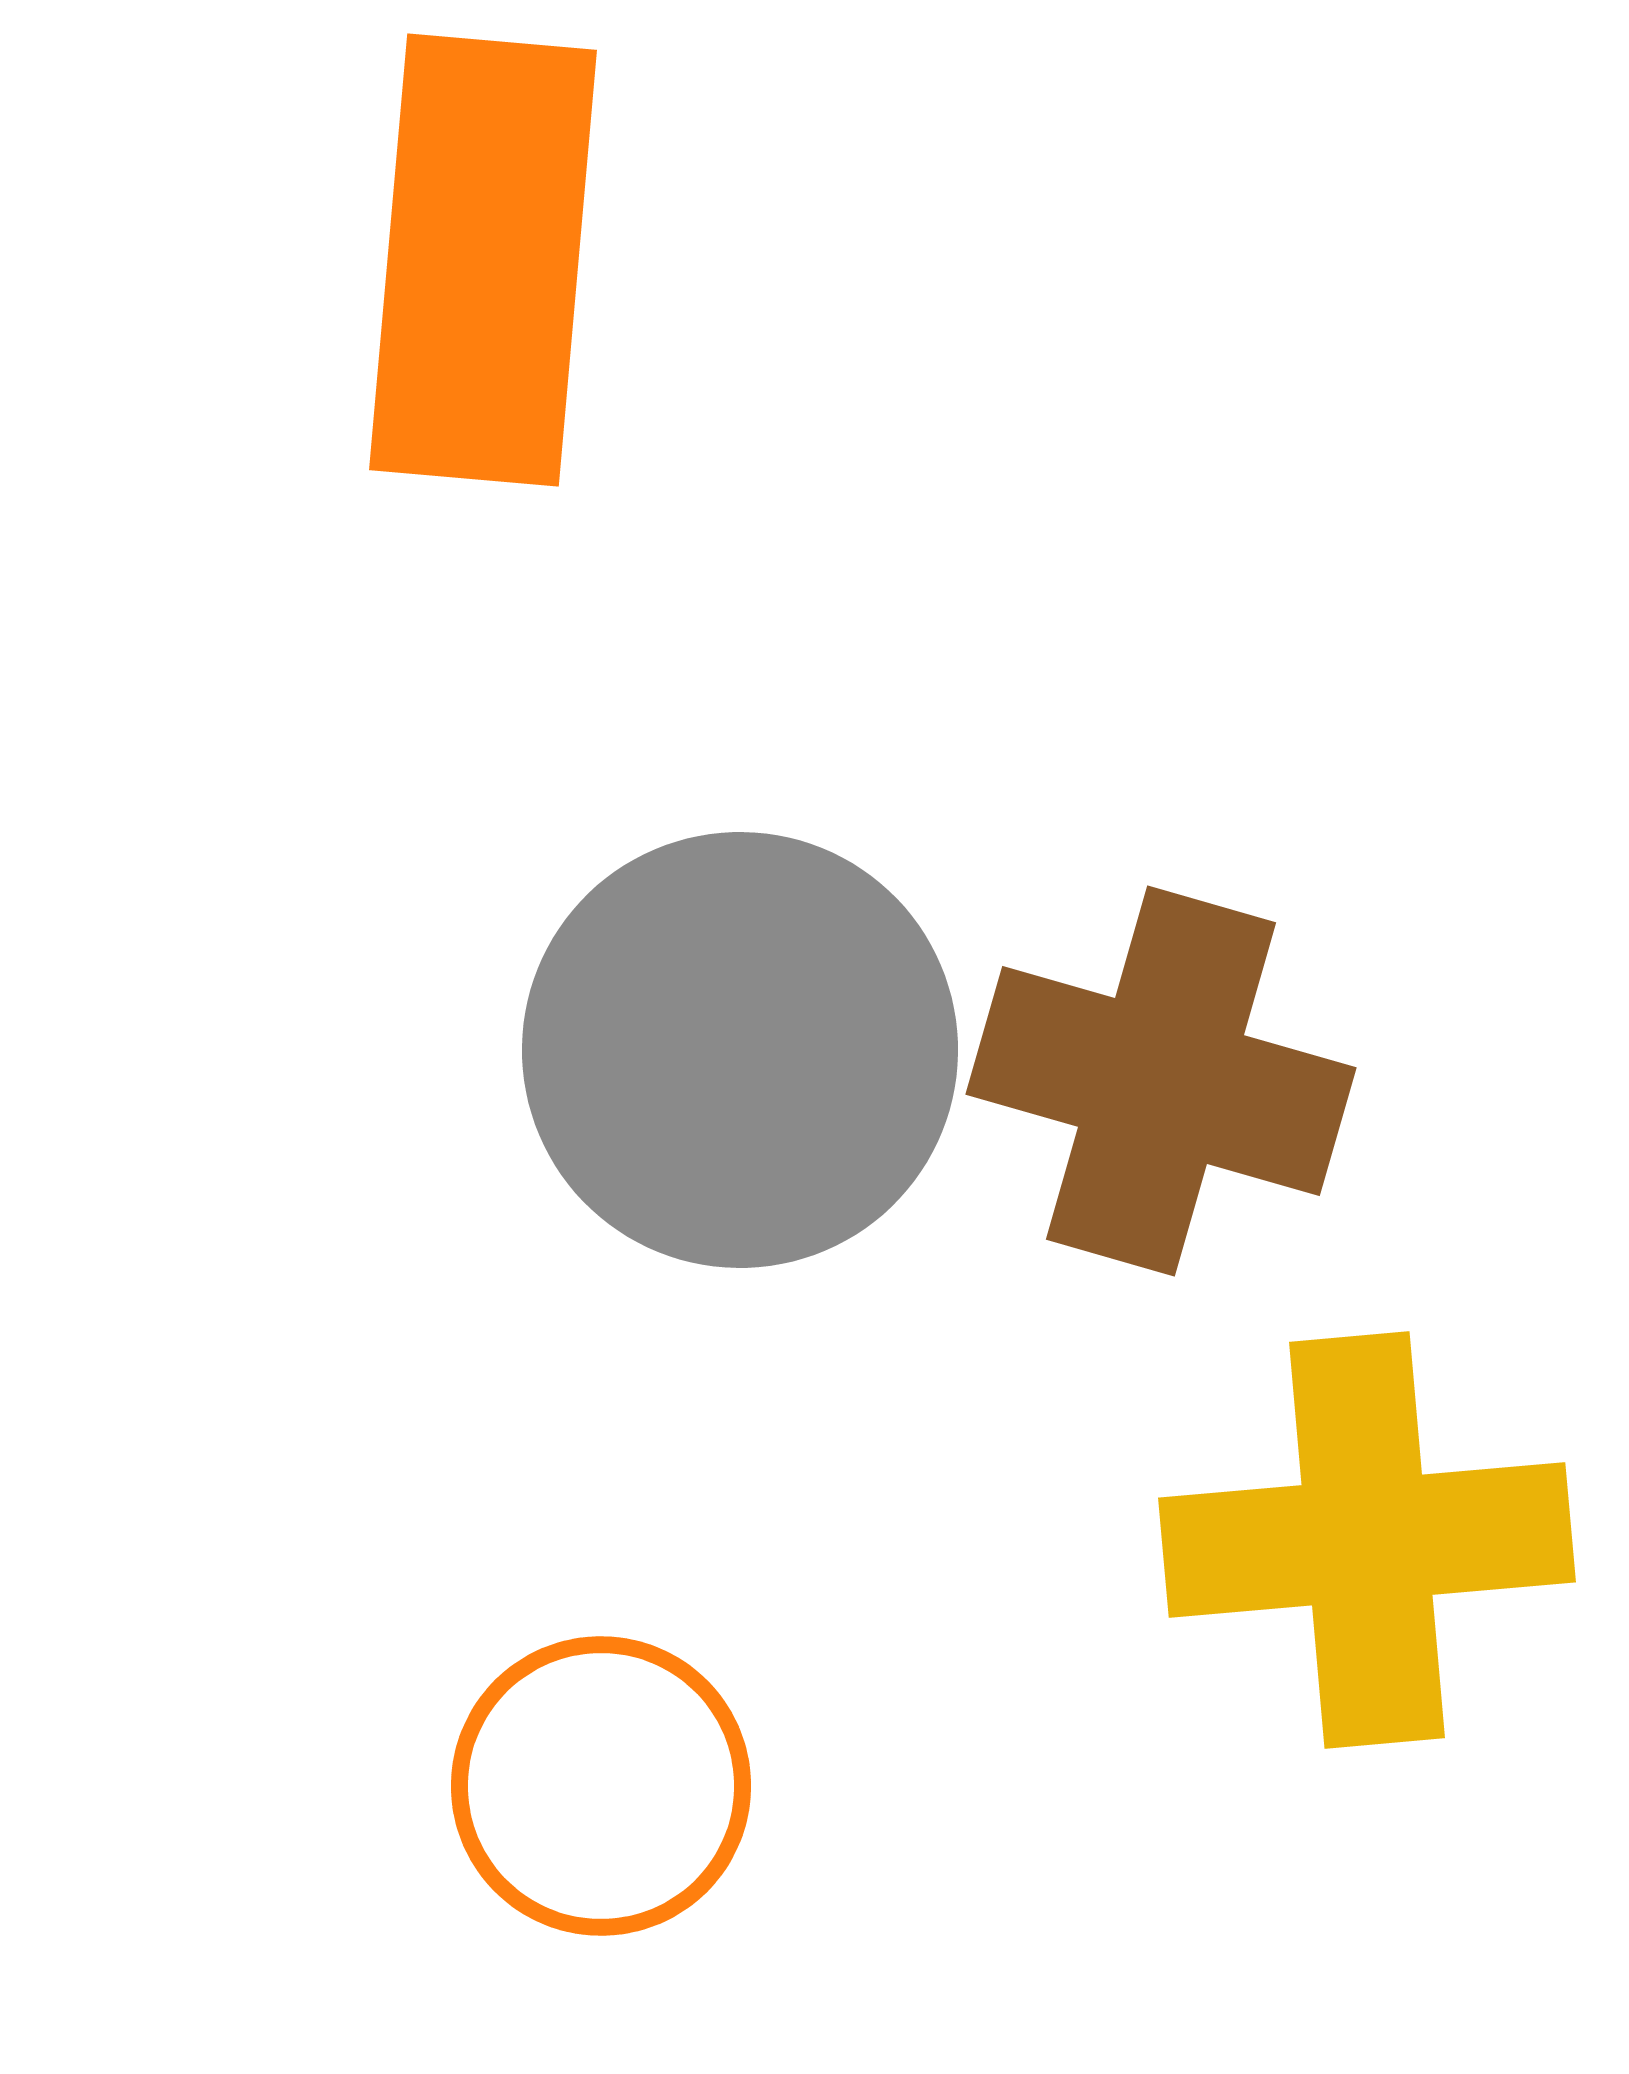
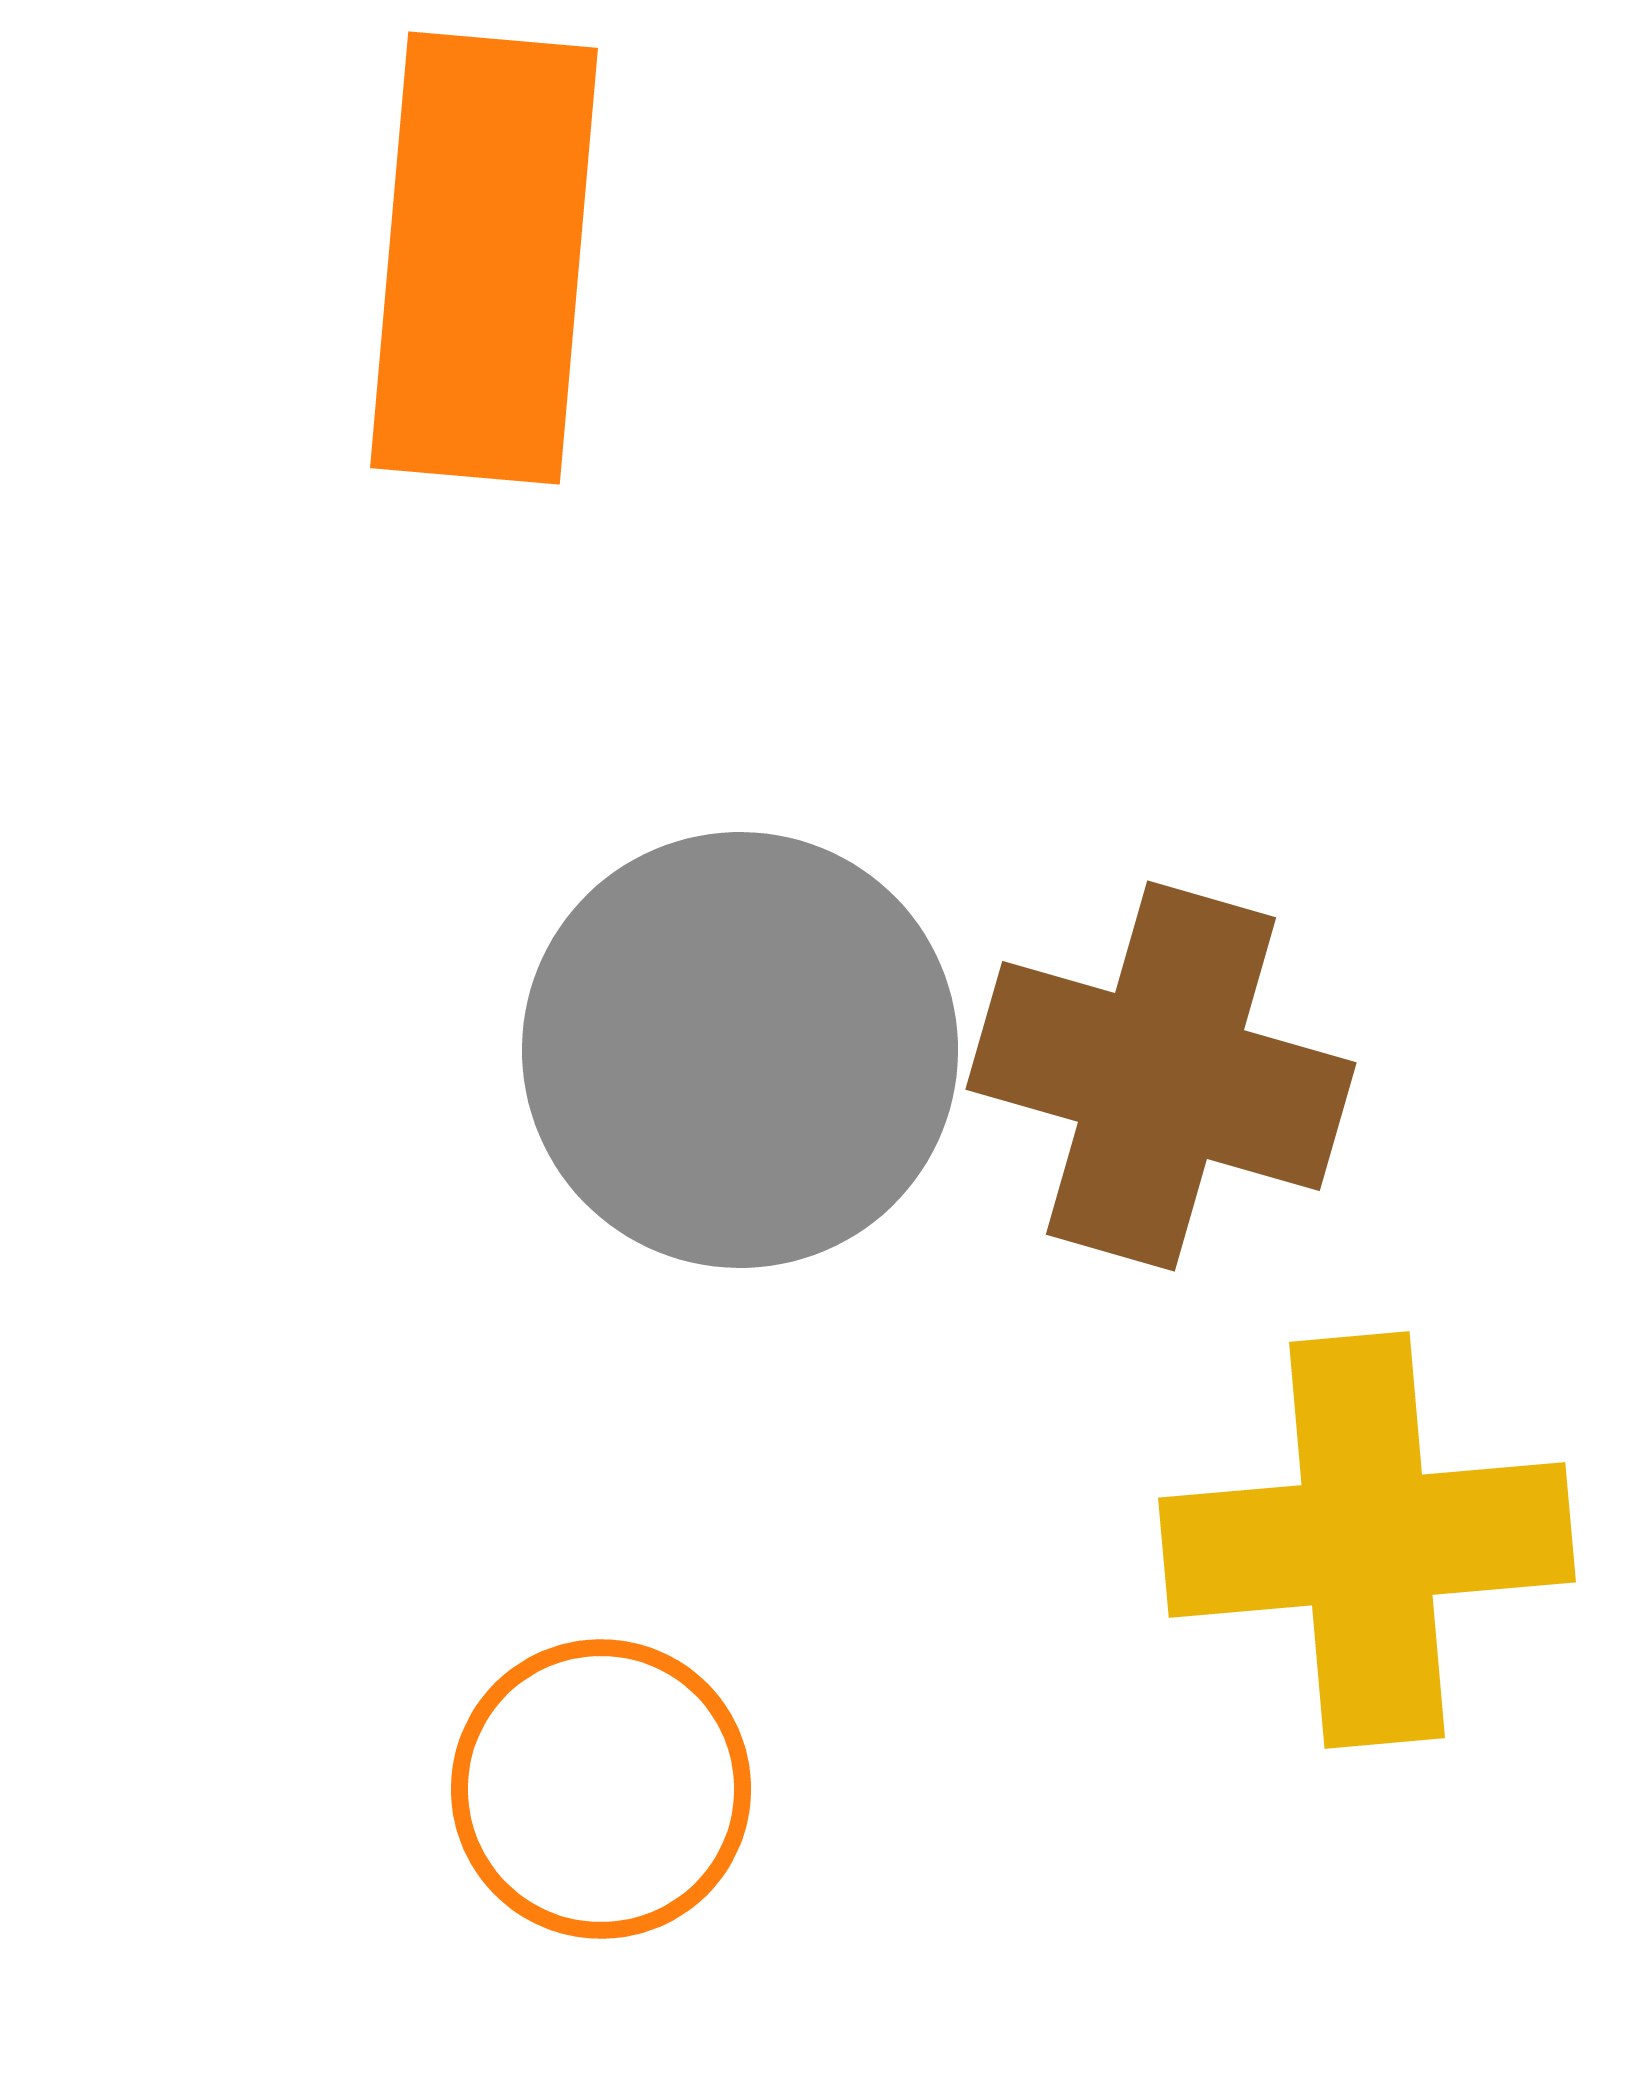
orange rectangle: moved 1 px right, 2 px up
brown cross: moved 5 px up
orange circle: moved 3 px down
